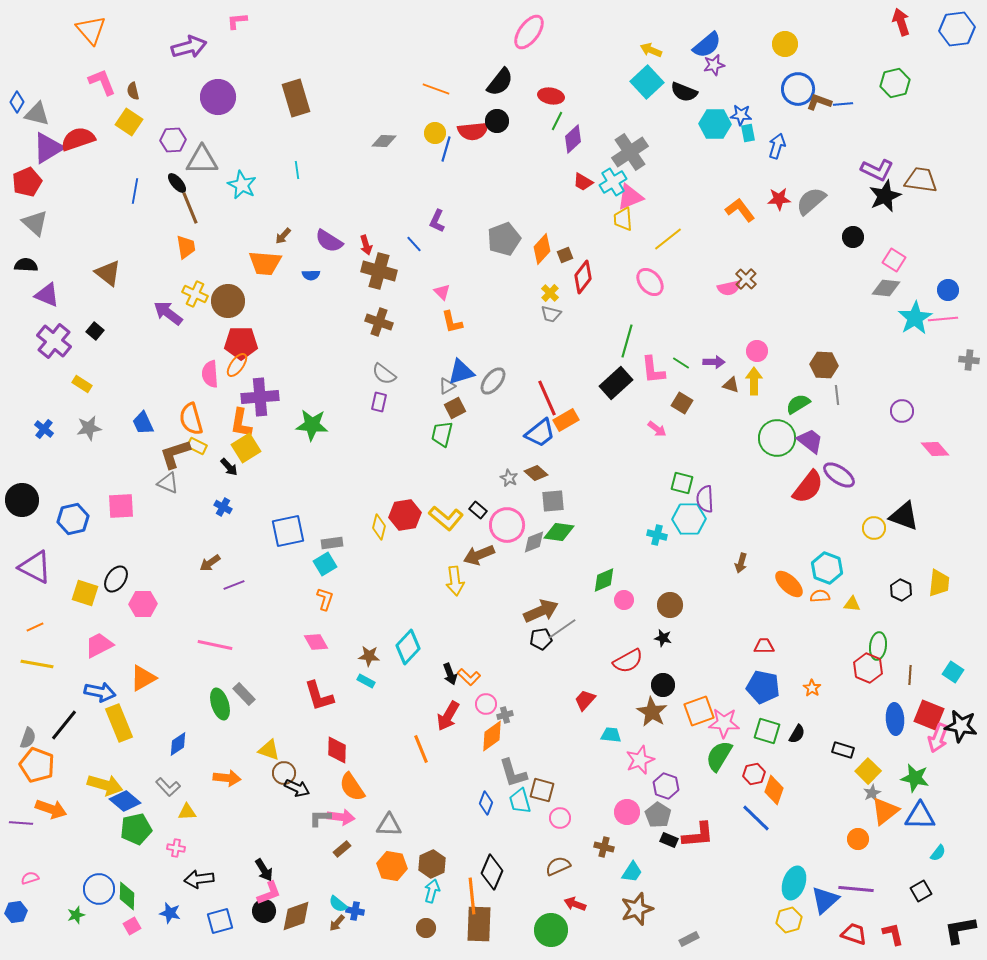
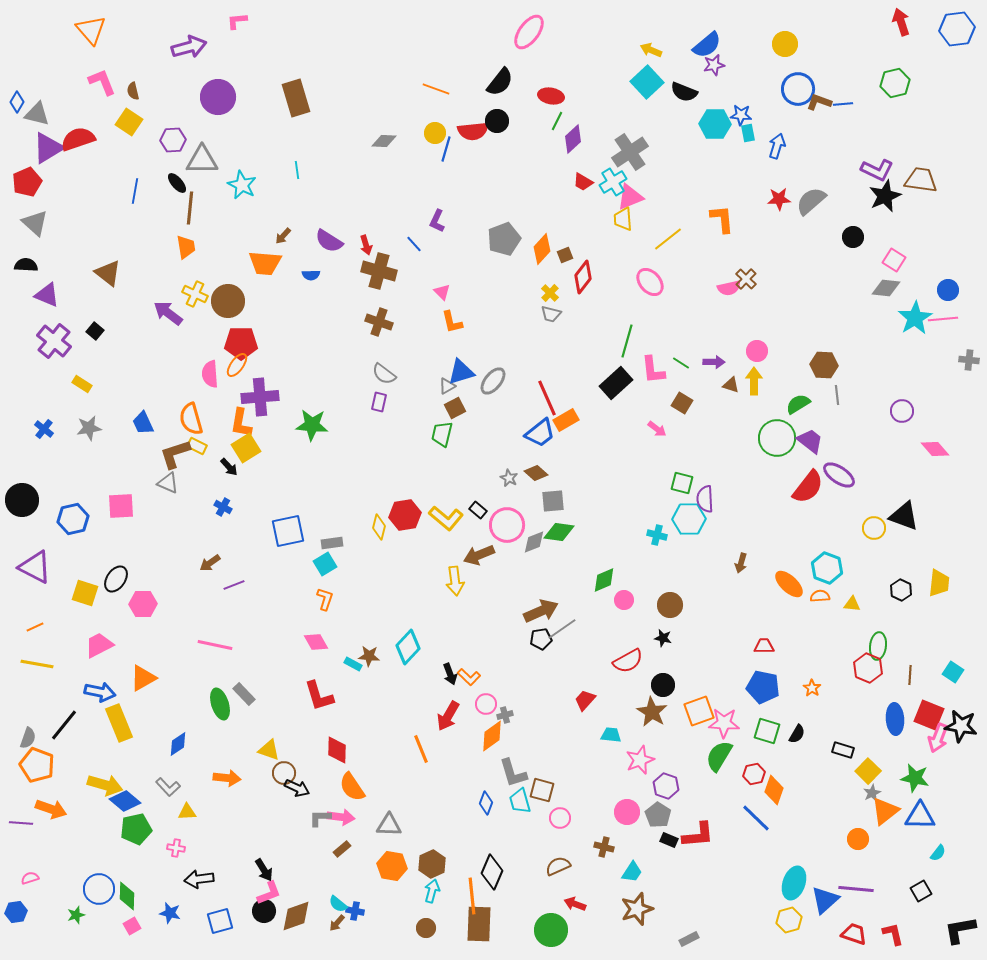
brown line at (190, 208): rotated 28 degrees clockwise
orange L-shape at (740, 210): moved 18 px left, 9 px down; rotated 32 degrees clockwise
cyan rectangle at (366, 681): moved 13 px left, 17 px up
